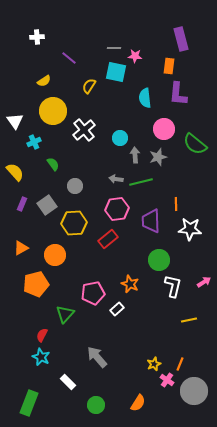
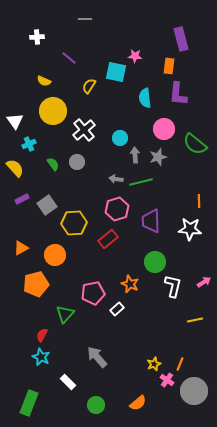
gray line at (114, 48): moved 29 px left, 29 px up
yellow semicircle at (44, 81): rotated 56 degrees clockwise
cyan cross at (34, 142): moved 5 px left, 2 px down
yellow semicircle at (15, 172): moved 4 px up
gray circle at (75, 186): moved 2 px right, 24 px up
purple rectangle at (22, 204): moved 5 px up; rotated 40 degrees clockwise
orange line at (176, 204): moved 23 px right, 3 px up
pink hexagon at (117, 209): rotated 10 degrees counterclockwise
green circle at (159, 260): moved 4 px left, 2 px down
yellow line at (189, 320): moved 6 px right
orange semicircle at (138, 403): rotated 18 degrees clockwise
